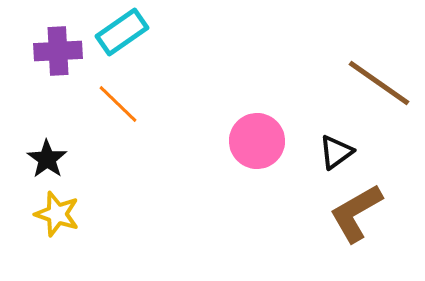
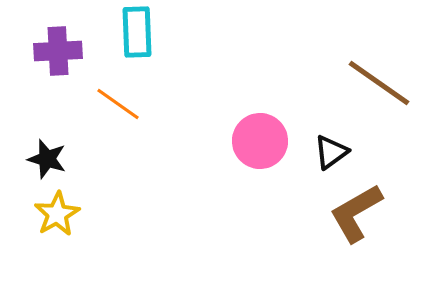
cyan rectangle: moved 15 px right; rotated 57 degrees counterclockwise
orange line: rotated 9 degrees counterclockwise
pink circle: moved 3 px right
black triangle: moved 5 px left
black star: rotated 18 degrees counterclockwise
yellow star: rotated 24 degrees clockwise
